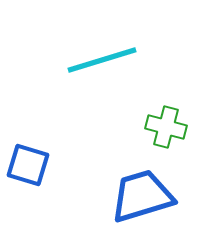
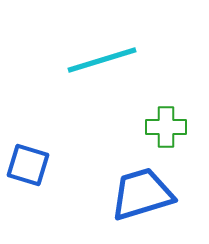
green cross: rotated 15 degrees counterclockwise
blue trapezoid: moved 2 px up
